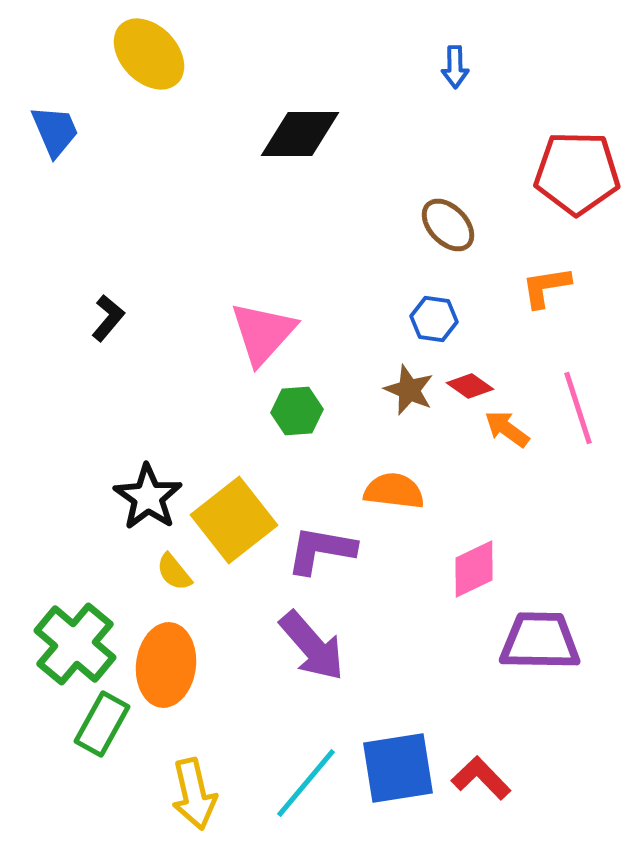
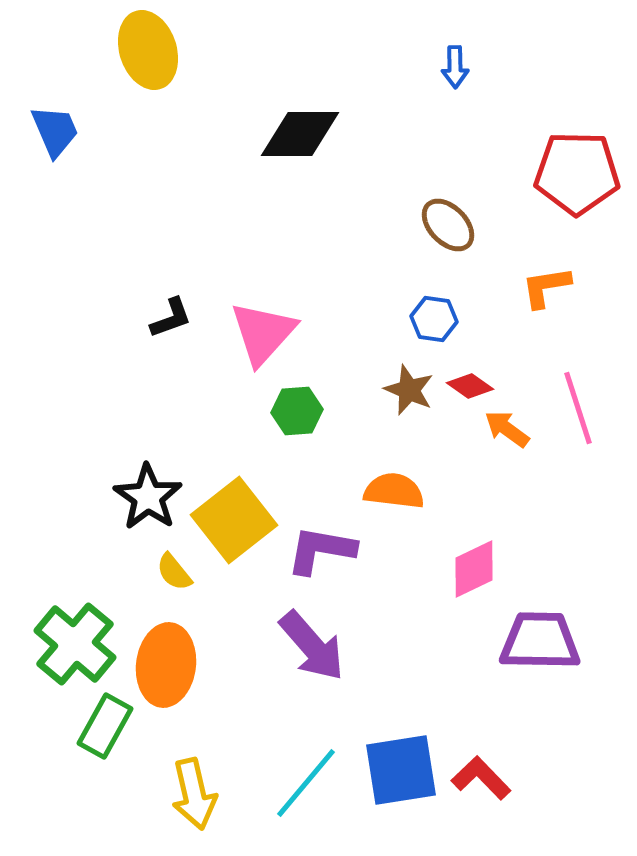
yellow ellipse: moved 1 px left, 4 px up; rotated 26 degrees clockwise
black L-shape: moved 63 px right; rotated 30 degrees clockwise
green rectangle: moved 3 px right, 2 px down
blue square: moved 3 px right, 2 px down
